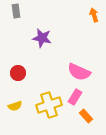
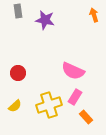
gray rectangle: moved 2 px right
purple star: moved 3 px right, 18 px up
pink semicircle: moved 6 px left, 1 px up
yellow semicircle: rotated 24 degrees counterclockwise
orange rectangle: moved 1 px down
